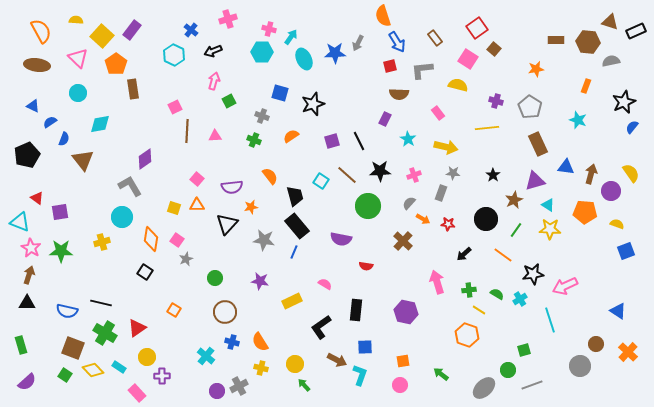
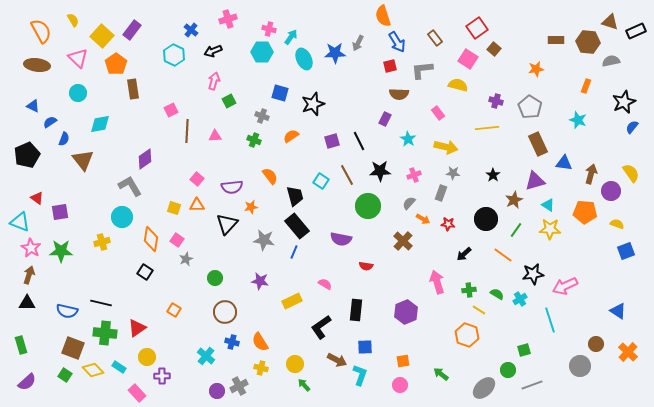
yellow semicircle at (76, 20): moved 3 px left; rotated 56 degrees clockwise
pink square at (175, 107): moved 4 px left, 3 px down
blue triangle at (566, 167): moved 2 px left, 4 px up
brown line at (347, 175): rotated 20 degrees clockwise
purple hexagon at (406, 312): rotated 25 degrees clockwise
green cross at (105, 333): rotated 25 degrees counterclockwise
